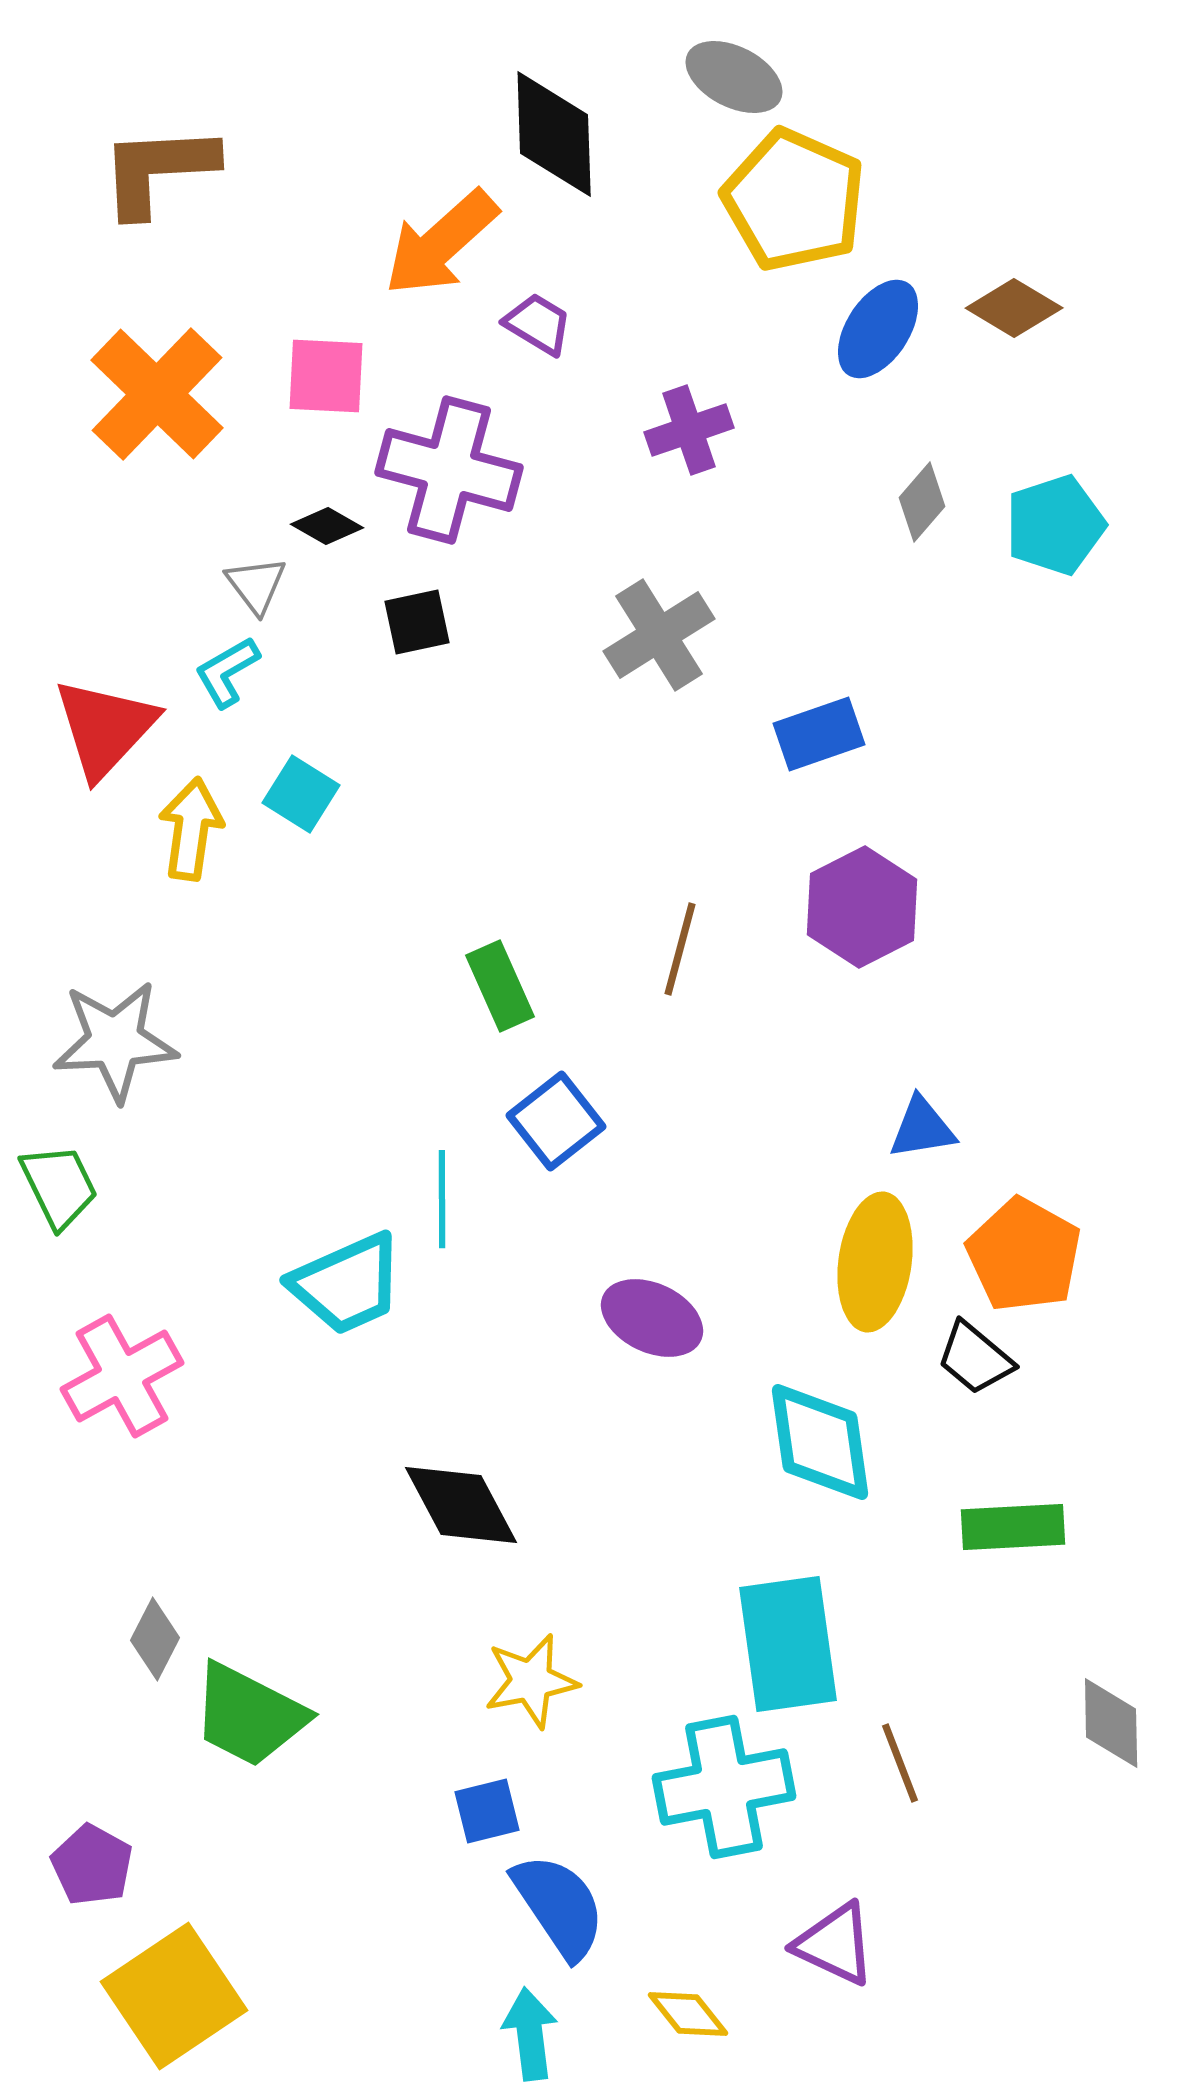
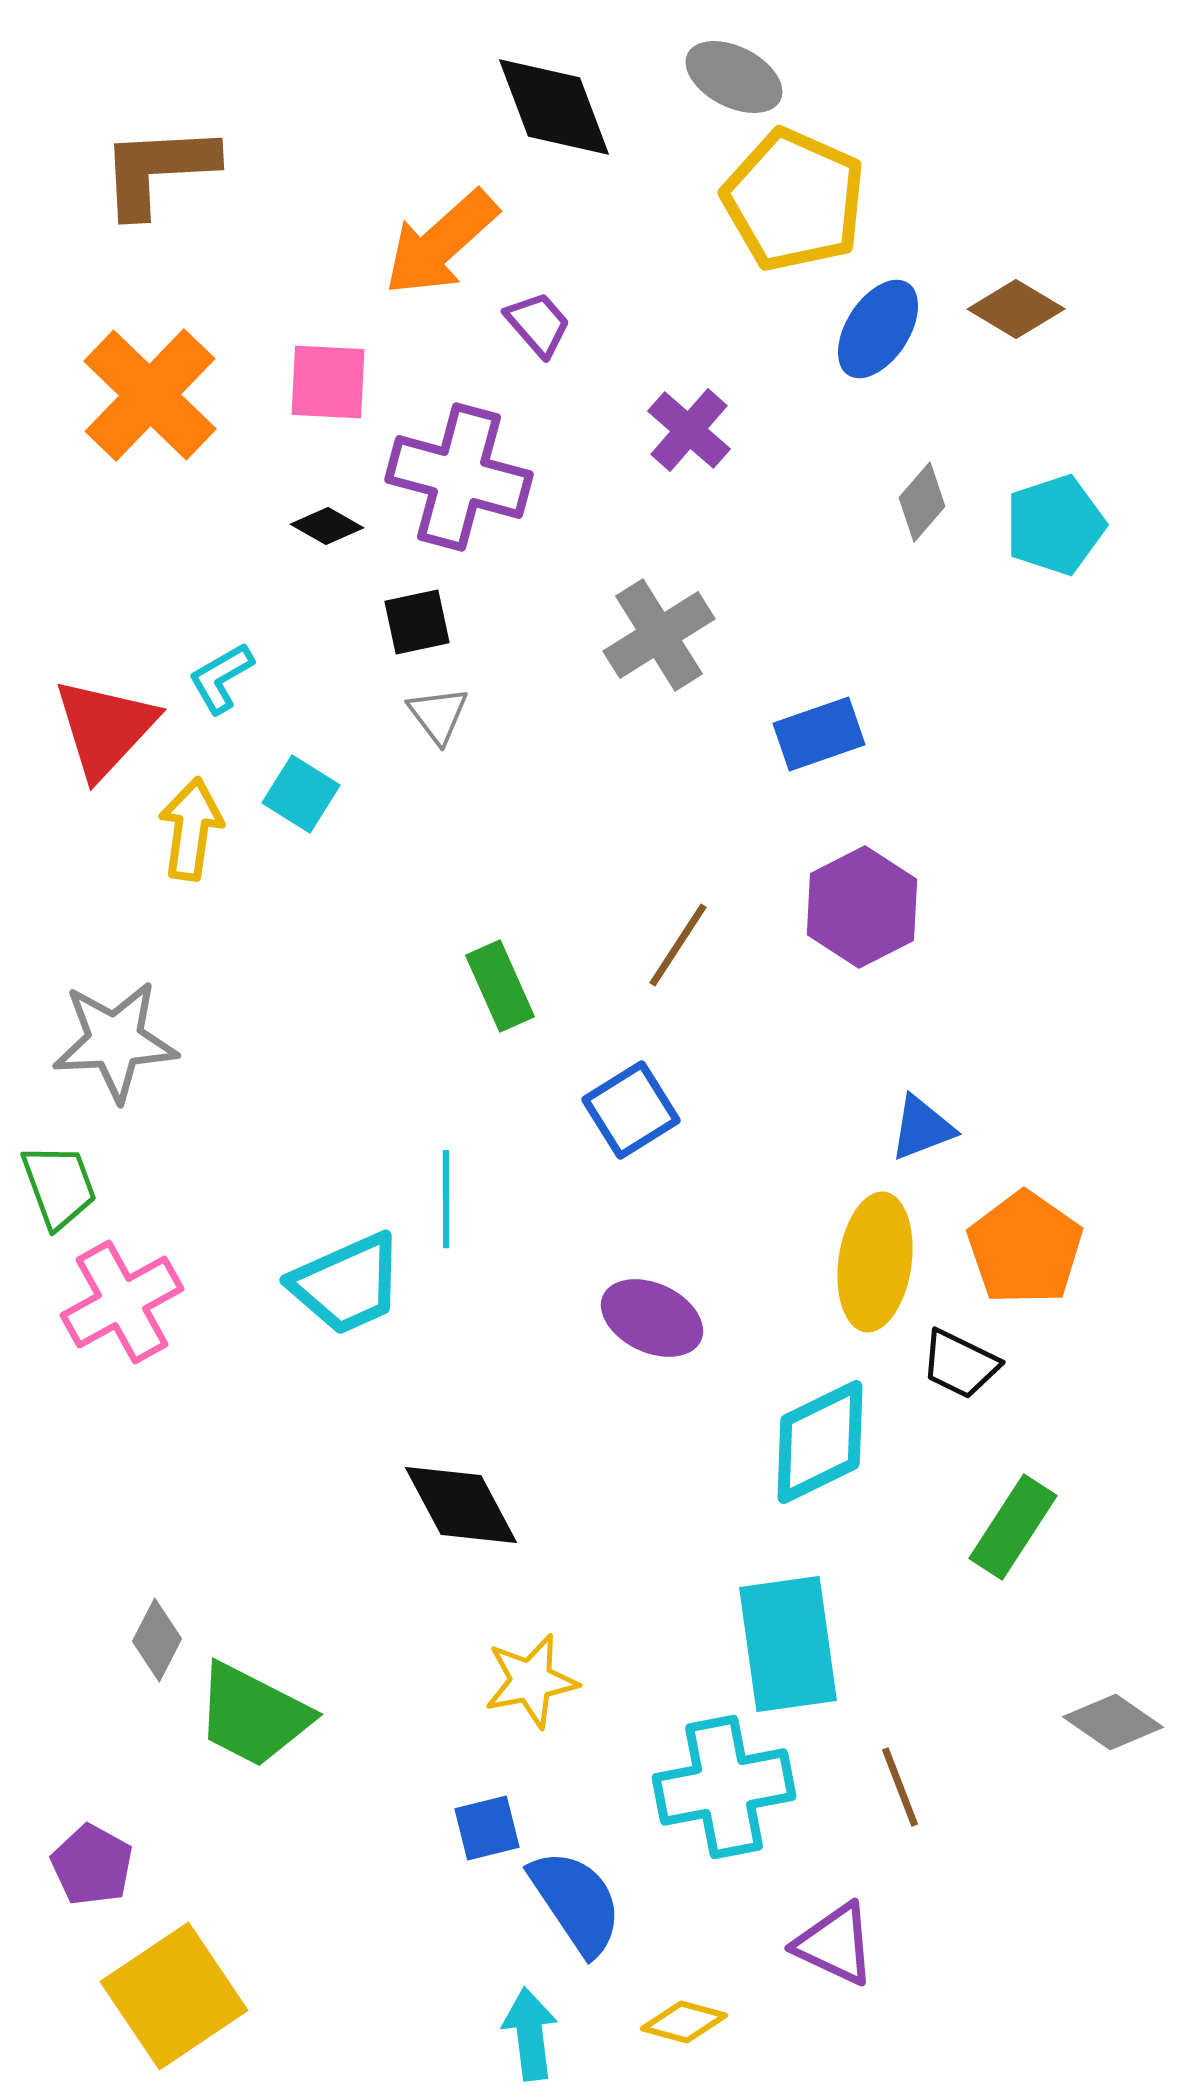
black diamond at (554, 134): moved 27 px up; rotated 19 degrees counterclockwise
brown diamond at (1014, 308): moved 2 px right, 1 px down
purple trapezoid at (538, 324): rotated 18 degrees clockwise
pink square at (326, 376): moved 2 px right, 6 px down
orange cross at (157, 394): moved 7 px left, 1 px down
purple cross at (689, 430): rotated 30 degrees counterclockwise
purple cross at (449, 470): moved 10 px right, 7 px down
gray triangle at (256, 585): moved 182 px right, 130 px down
cyan L-shape at (227, 672): moved 6 px left, 6 px down
brown line at (680, 949): moved 2 px left, 4 px up; rotated 18 degrees clockwise
blue square at (556, 1121): moved 75 px right, 11 px up; rotated 6 degrees clockwise
blue triangle at (922, 1128): rotated 12 degrees counterclockwise
green trapezoid at (59, 1186): rotated 6 degrees clockwise
cyan line at (442, 1199): moved 4 px right
orange pentagon at (1024, 1255): moved 1 px right, 7 px up; rotated 6 degrees clockwise
black trapezoid at (975, 1358): moved 15 px left, 6 px down; rotated 14 degrees counterclockwise
pink cross at (122, 1376): moved 74 px up
cyan diamond at (820, 1442): rotated 72 degrees clockwise
green rectangle at (1013, 1527): rotated 54 degrees counterclockwise
gray diamond at (155, 1639): moved 2 px right, 1 px down
green trapezoid at (249, 1715): moved 4 px right
gray diamond at (1111, 1723): moved 2 px right, 1 px up; rotated 54 degrees counterclockwise
brown line at (900, 1763): moved 24 px down
blue square at (487, 1811): moved 17 px down
blue semicircle at (559, 1906): moved 17 px right, 4 px up
yellow diamond at (688, 2014): moved 4 px left, 8 px down; rotated 36 degrees counterclockwise
